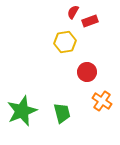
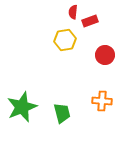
red semicircle: rotated 24 degrees counterclockwise
yellow hexagon: moved 2 px up
red circle: moved 18 px right, 17 px up
orange cross: rotated 30 degrees counterclockwise
green star: moved 4 px up
